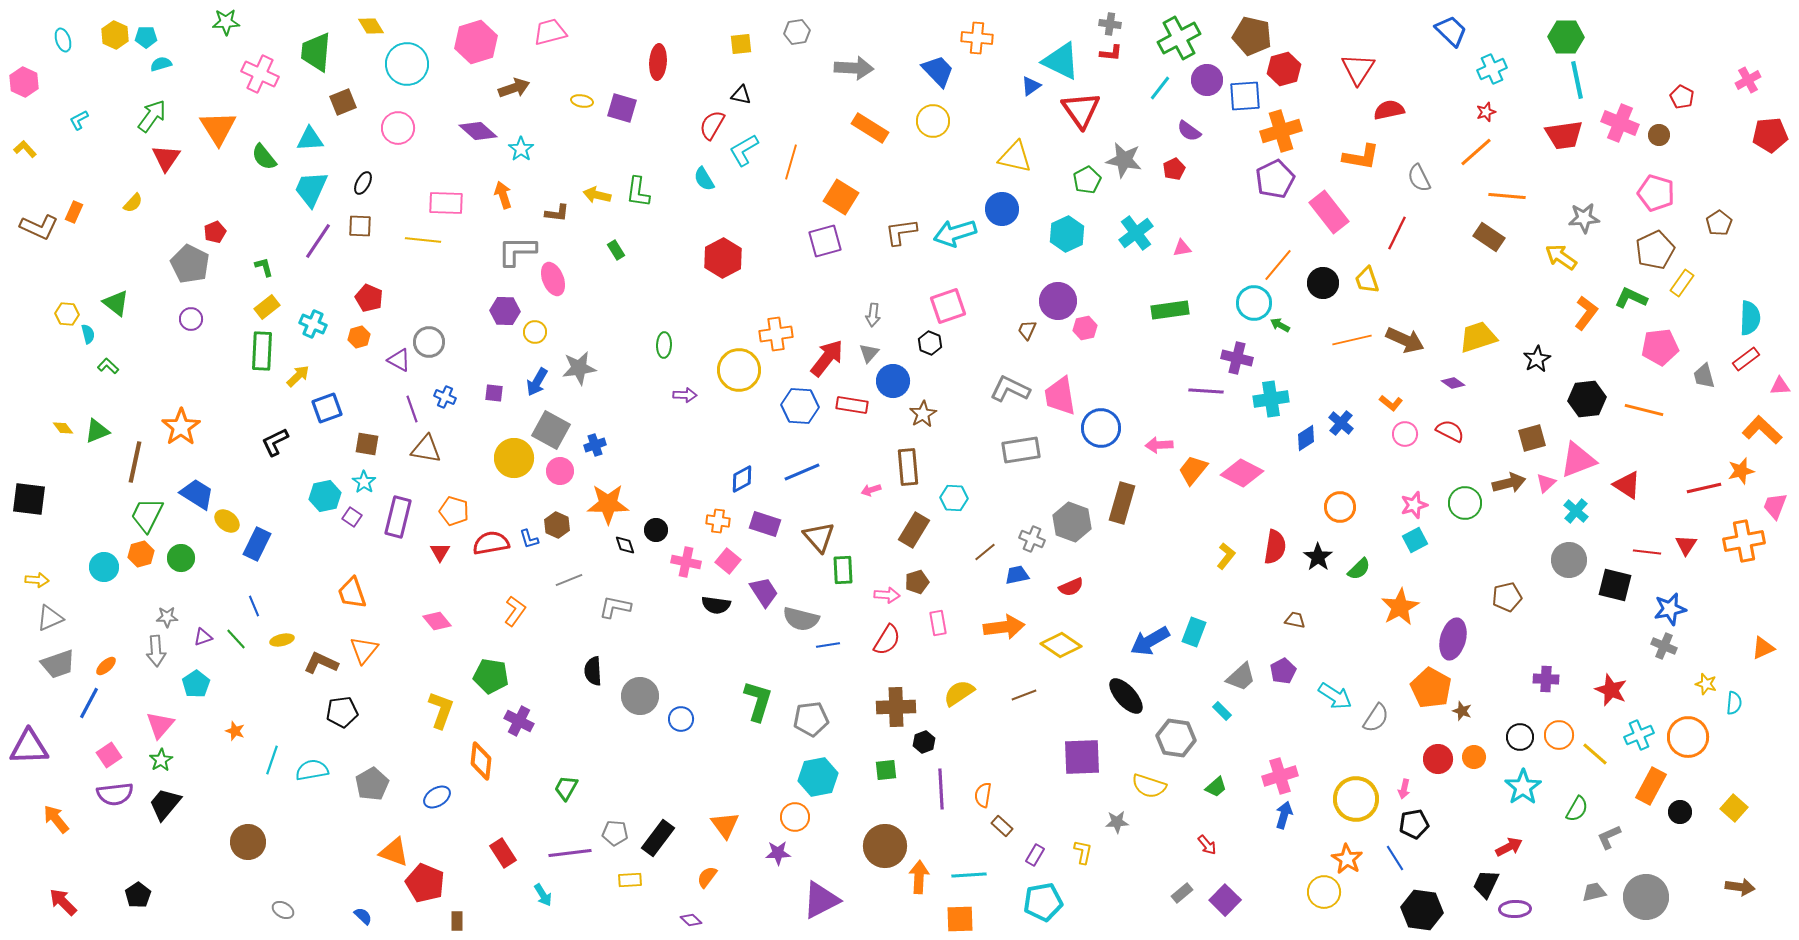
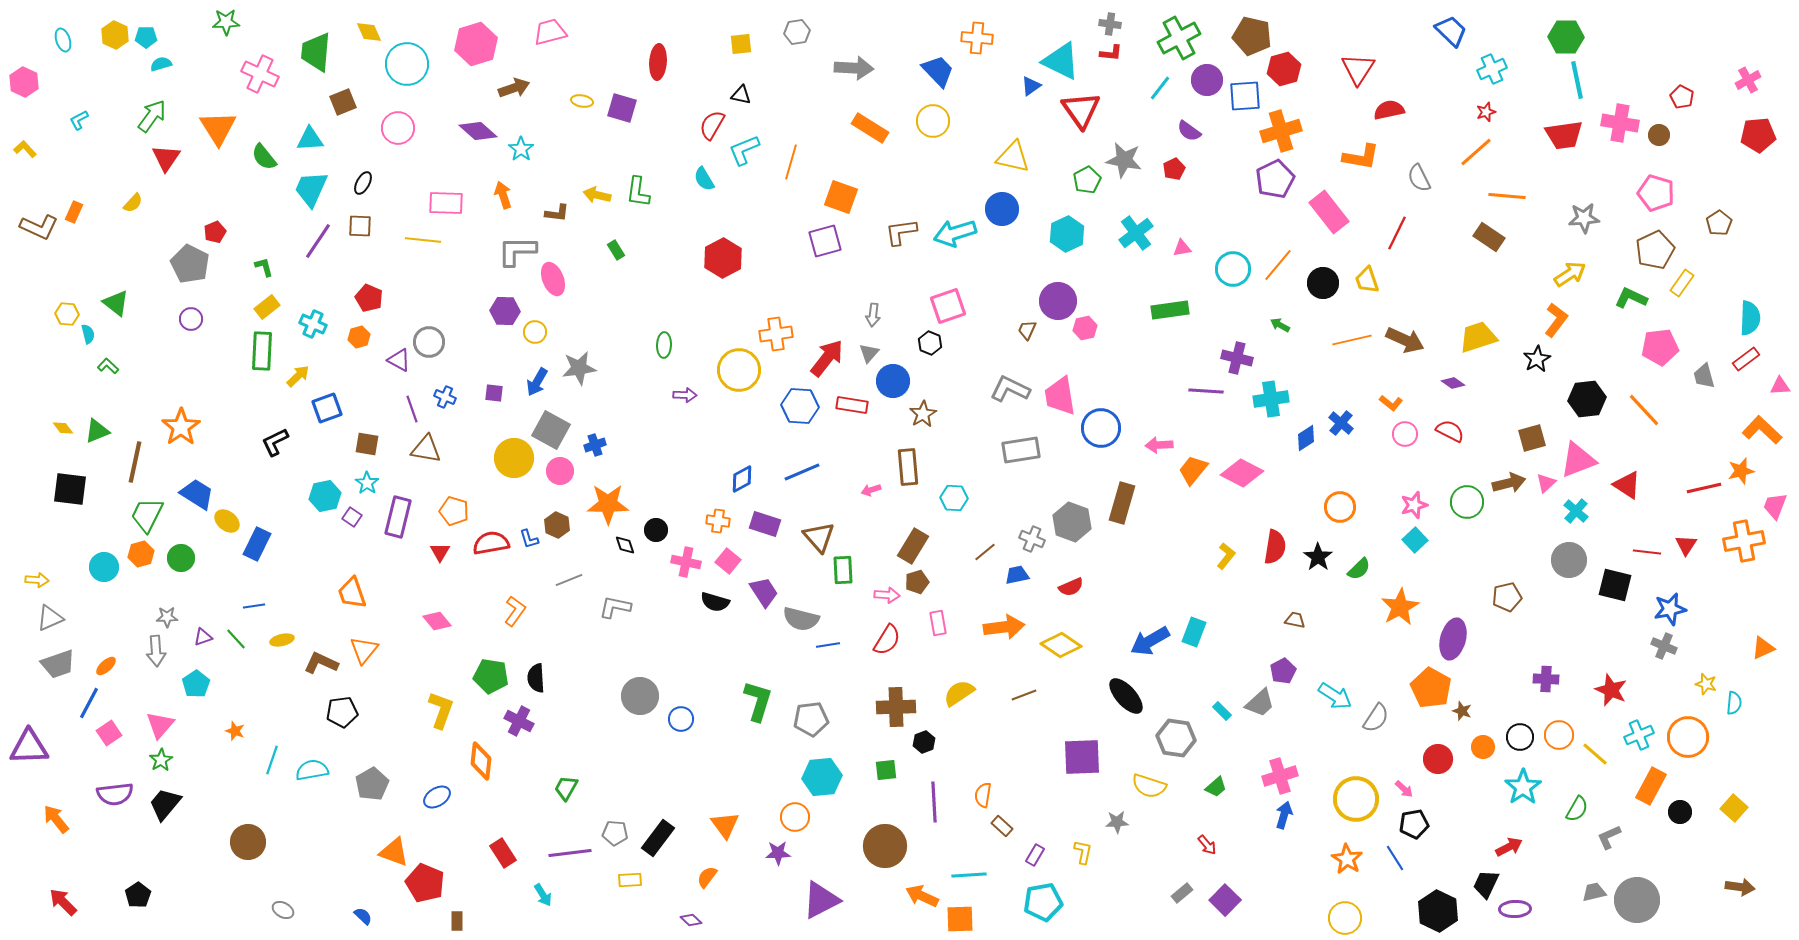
yellow diamond at (371, 26): moved 2 px left, 6 px down; rotated 8 degrees clockwise
pink hexagon at (476, 42): moved 2 px down
pink cross at (1620, 123): rotated 12 degrees counterclockwise
red pentagon at (1770, 135): moved 12 px left
cyan L-shape at (744, 150): rotated 8 degrees clockwise
yellow triangle at (1015, 157): moved 2 px left
orange square at (841, 197): rotated 12 degrees counterclockwise
yellow arrow at (1561, 257): moved 9 px right, 17 px down; rotated 112 degrees clockwise
cyan circle at (1254, 303): moved 21 px left, 34 px up
orange L-shape at (1586, 313): moved 30 px left, 7 px down
orange line at (1644, 410): rotated 33 degrees clockwise
cyan star at (364, 482): moved 3 px right, 1 px down
black square at (29, 499): moved 41 px right, 10 px up
green circle at (1465, 503): moved 2 px right, 1 px up
brown rectangle at (914, 530): moved 1 px left, 16 px down
cyan square at (1415, 540): rotated 15 degrees counterclockwise
black semicircle at (716, 605): moved 1 px left, 3 px up; rotated 8 degrees clockwise
blue line at (254, 606): rotated 75 degrees counterclockwise
black semicircle at (593, 671): moved 57 px left, 7 px down
gray trapezoid at (1241, 677): moved 19 px right, 26 px down
pink square at (109, 755): moved 22 px up
orange circle at (1474, 757): moved 9 px right, 10 px up
cyan hexagon at (818, 777): moved 4 px right; rotated 6 degrees clockwise
purple line at (941, 789): moved 7 px left, 13 px down
pink arrow at (1404, 789): rotated 60 degrees counterclockwise
orange arrow at (919, 877): moved 3 px right, 19 px down; rotated 68 degrees counterclockwise
yellow circle at (1324, 892): moved 21 px right, 26 px down
gray circle at (1646, 897): moved 9 px left, 3 px down
black hexagon at (1422, 910): moved 16 px right, 1 px down; rotated 18 degrees clockwise
